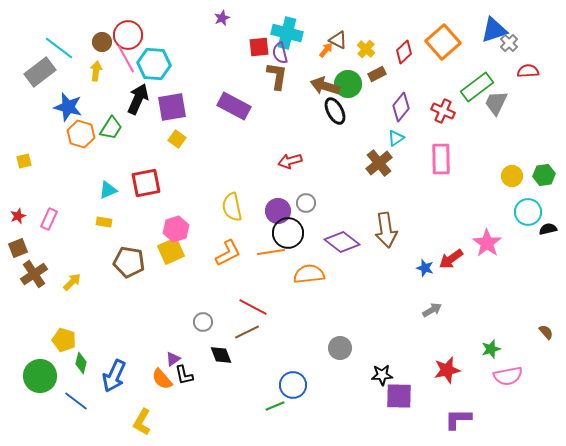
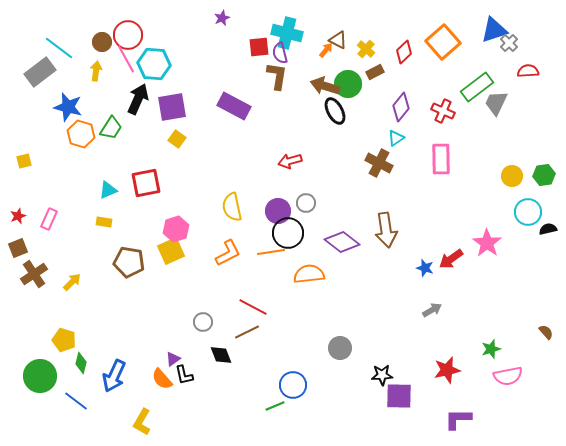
brown rectangle at (377, 74): moved 2 px left, 2 px up
brown cross at (379, 163): rotated 24 degrees counterclockwise
